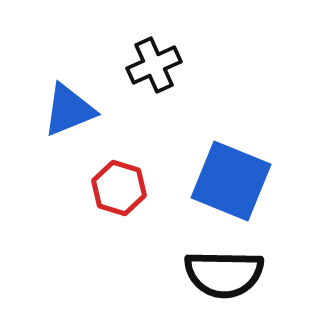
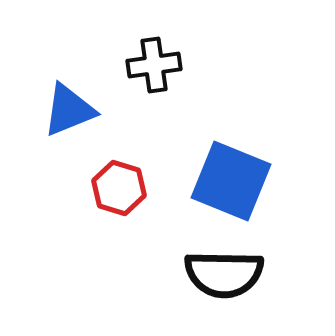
black cross: rotated 16 degrees clockwise
